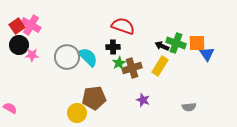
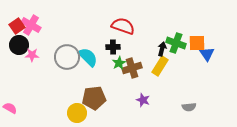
black arrow: moved 3 px down; rotated 80 degrees clockwise
